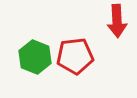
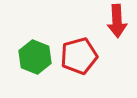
red pentagon: moved 4 px right; rotated 9 degrees counterclockwise
